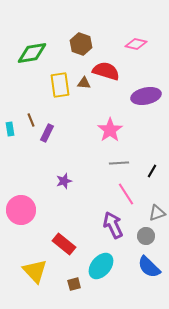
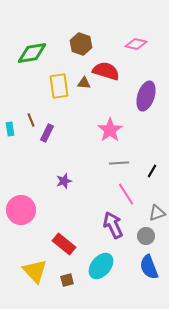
yellow rectangle: moved 1 px left, 1 px down
purple ellipse: rotated 60 degrees counterclockwise
blue semicircle: rotated 25 degrees clockwise
brown square: moved 7 px left, 4 px up
